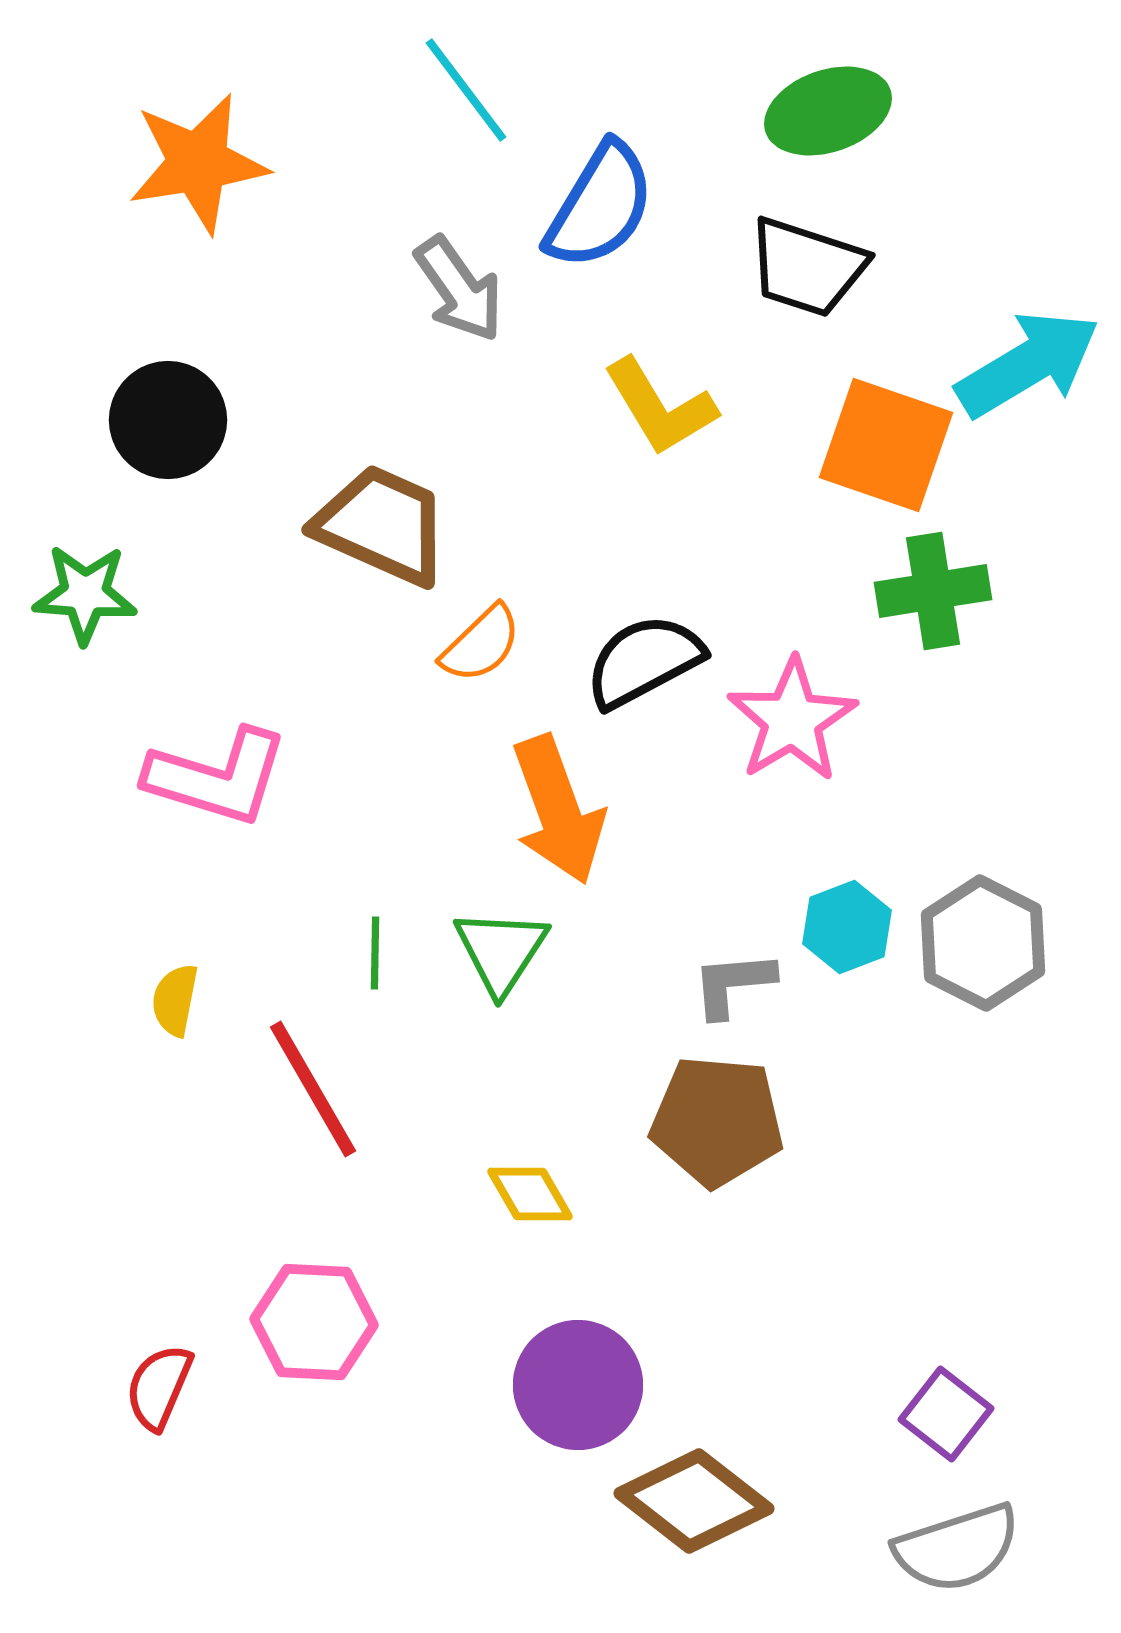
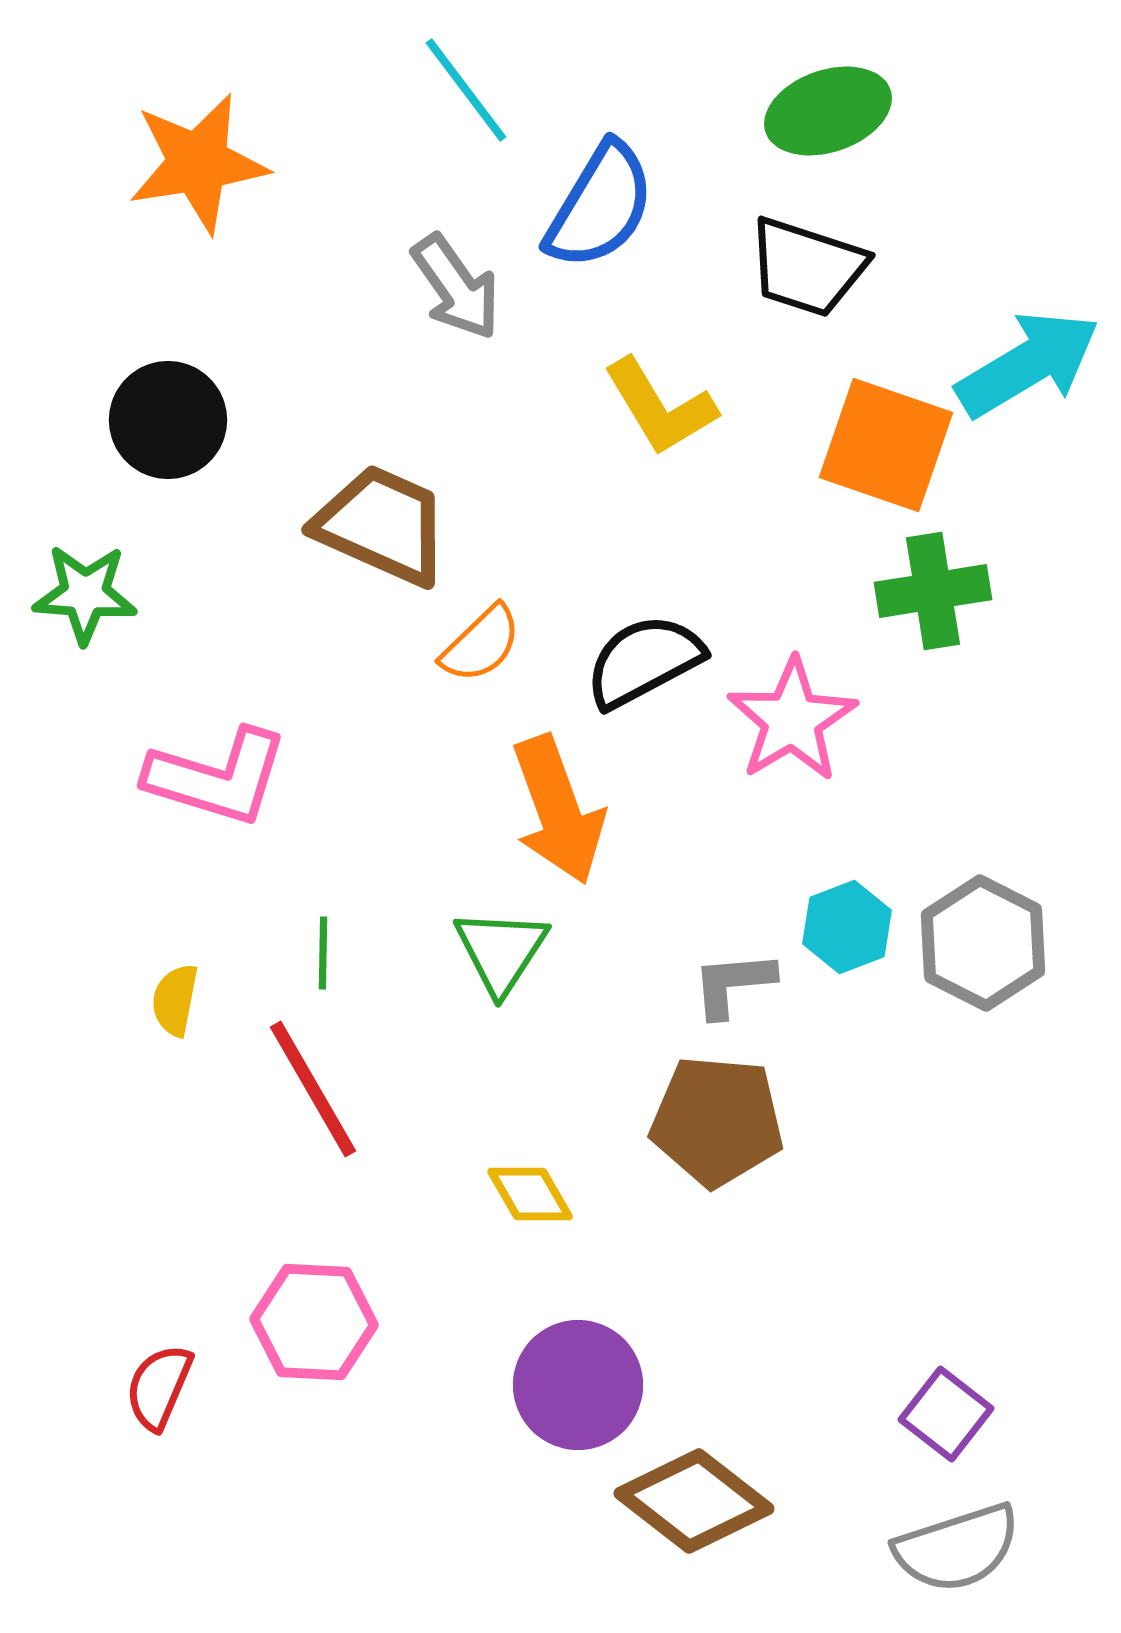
gray arrow: moved 3 px left, 2 px up
green line: moved 52 px left
